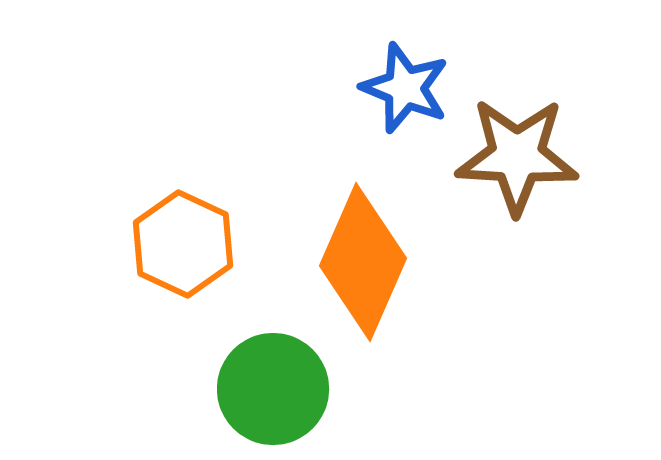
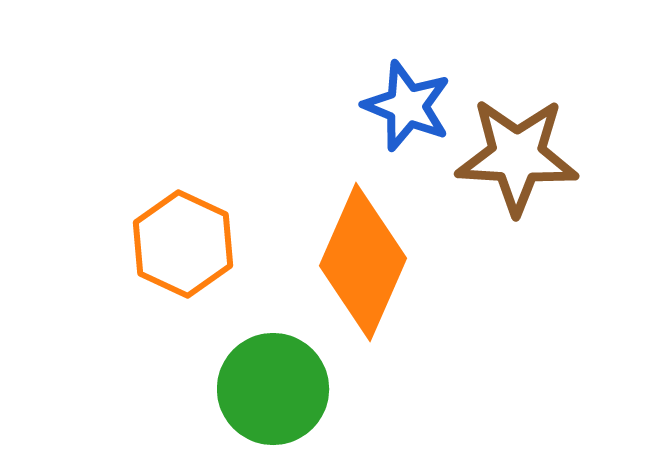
blue star: moved 2 px right, 18 px down
